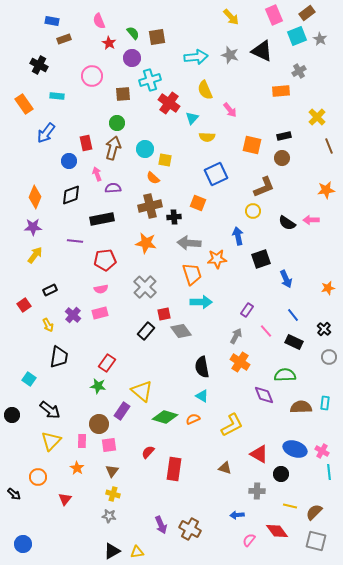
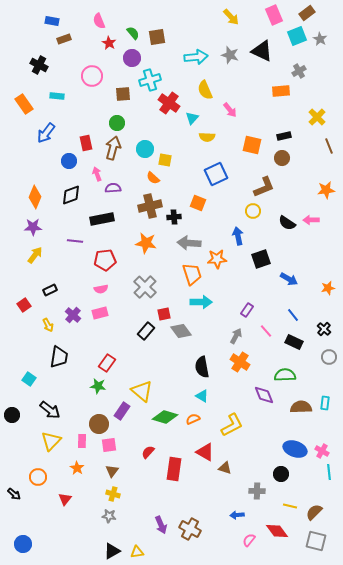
blue arrow at (286, 279): moved 3 px right; rotated 36 degrees counterclockwise
red triangle at (259, 454): moved 54 px left, 2 px up
